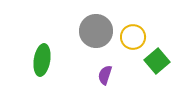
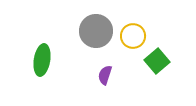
yellow circle: moved 1 px up
